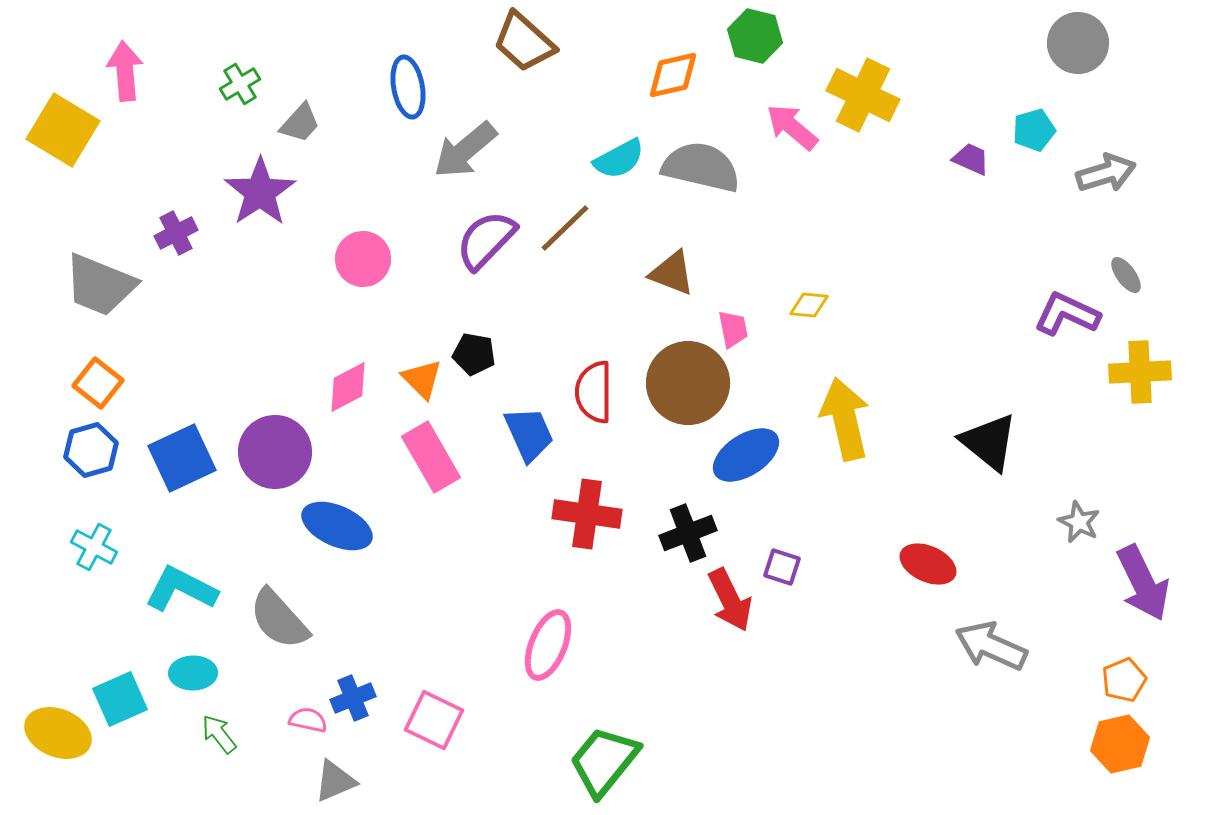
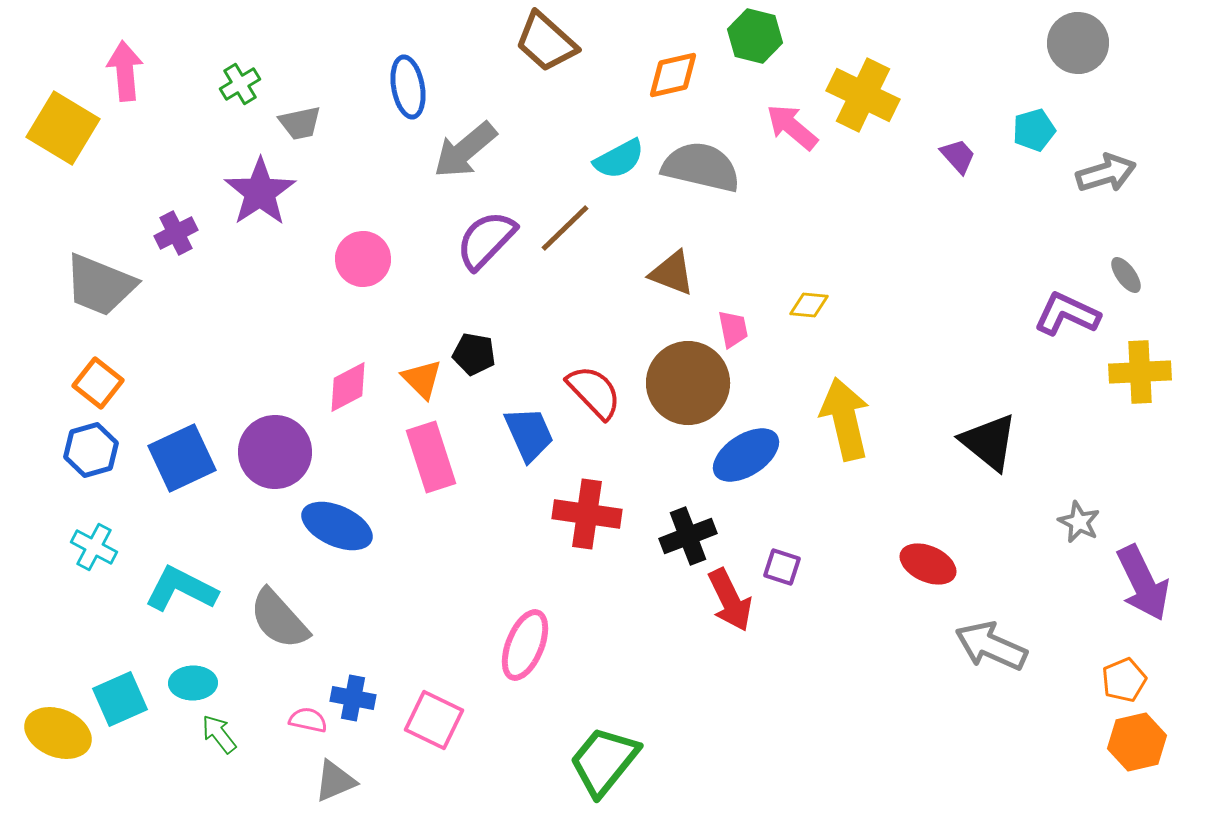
brown trapezoid at (524, 42): moved 22 px right
gray trapezoid at (300, 123): rotated 36 degrees clockwise
yellow square at (63, 130): moved 2 px up
purple trapezoid at (971, 159): moved 13 px left, 3 px up; rotated 24 degrees clockwise
red semicircle at (594, 392): rotated 136 degrees clockwise
pink rectangle at (431, 457): rotated 12 degrees clockwise
black cross at (688, 533): moved 3 px down
pink ellipse at (548, 645): moved 23 px left
cyan ellipse at (193, 673): moved 10 px down
blue cross at (353, 698): rotated 33 degrees clockwise
orange hexagon at (1120, 744): moved 17 px right, 2 px up
